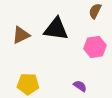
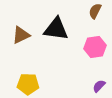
purple semicircle: moved 19 px right; rotated 80 degrees counterclockwise
